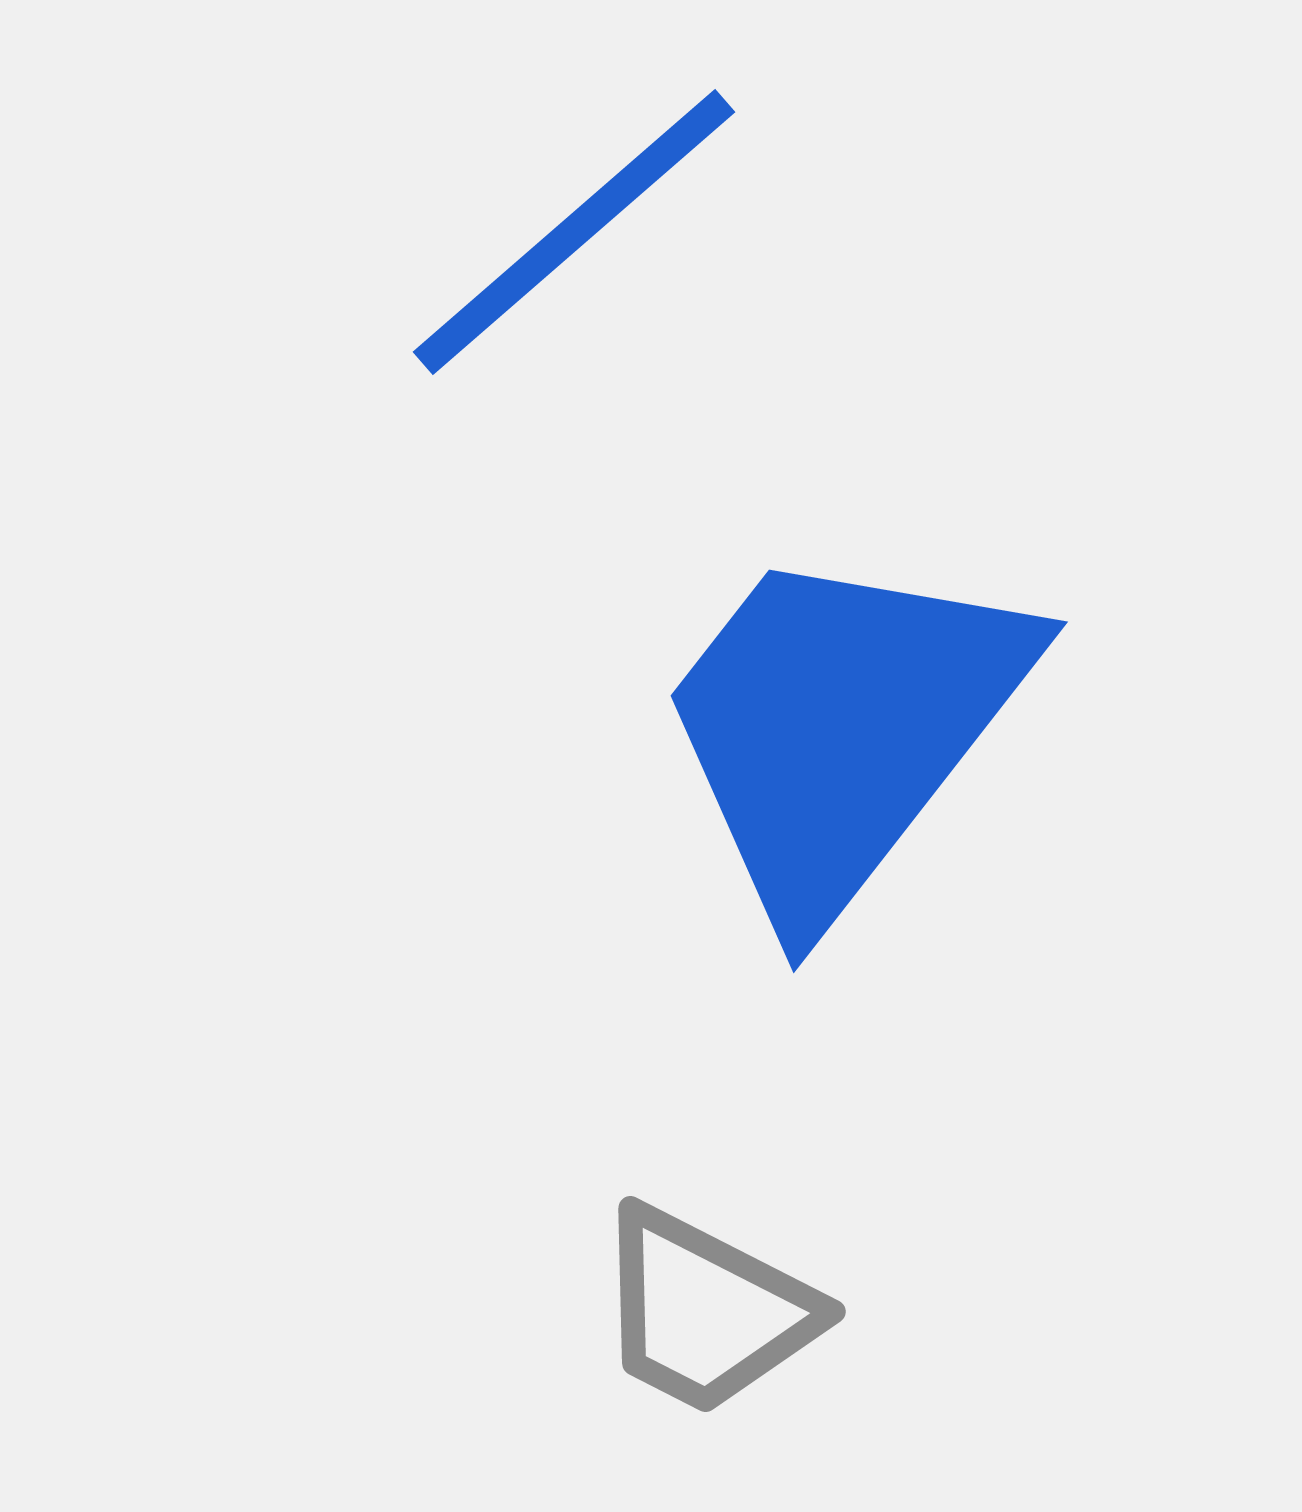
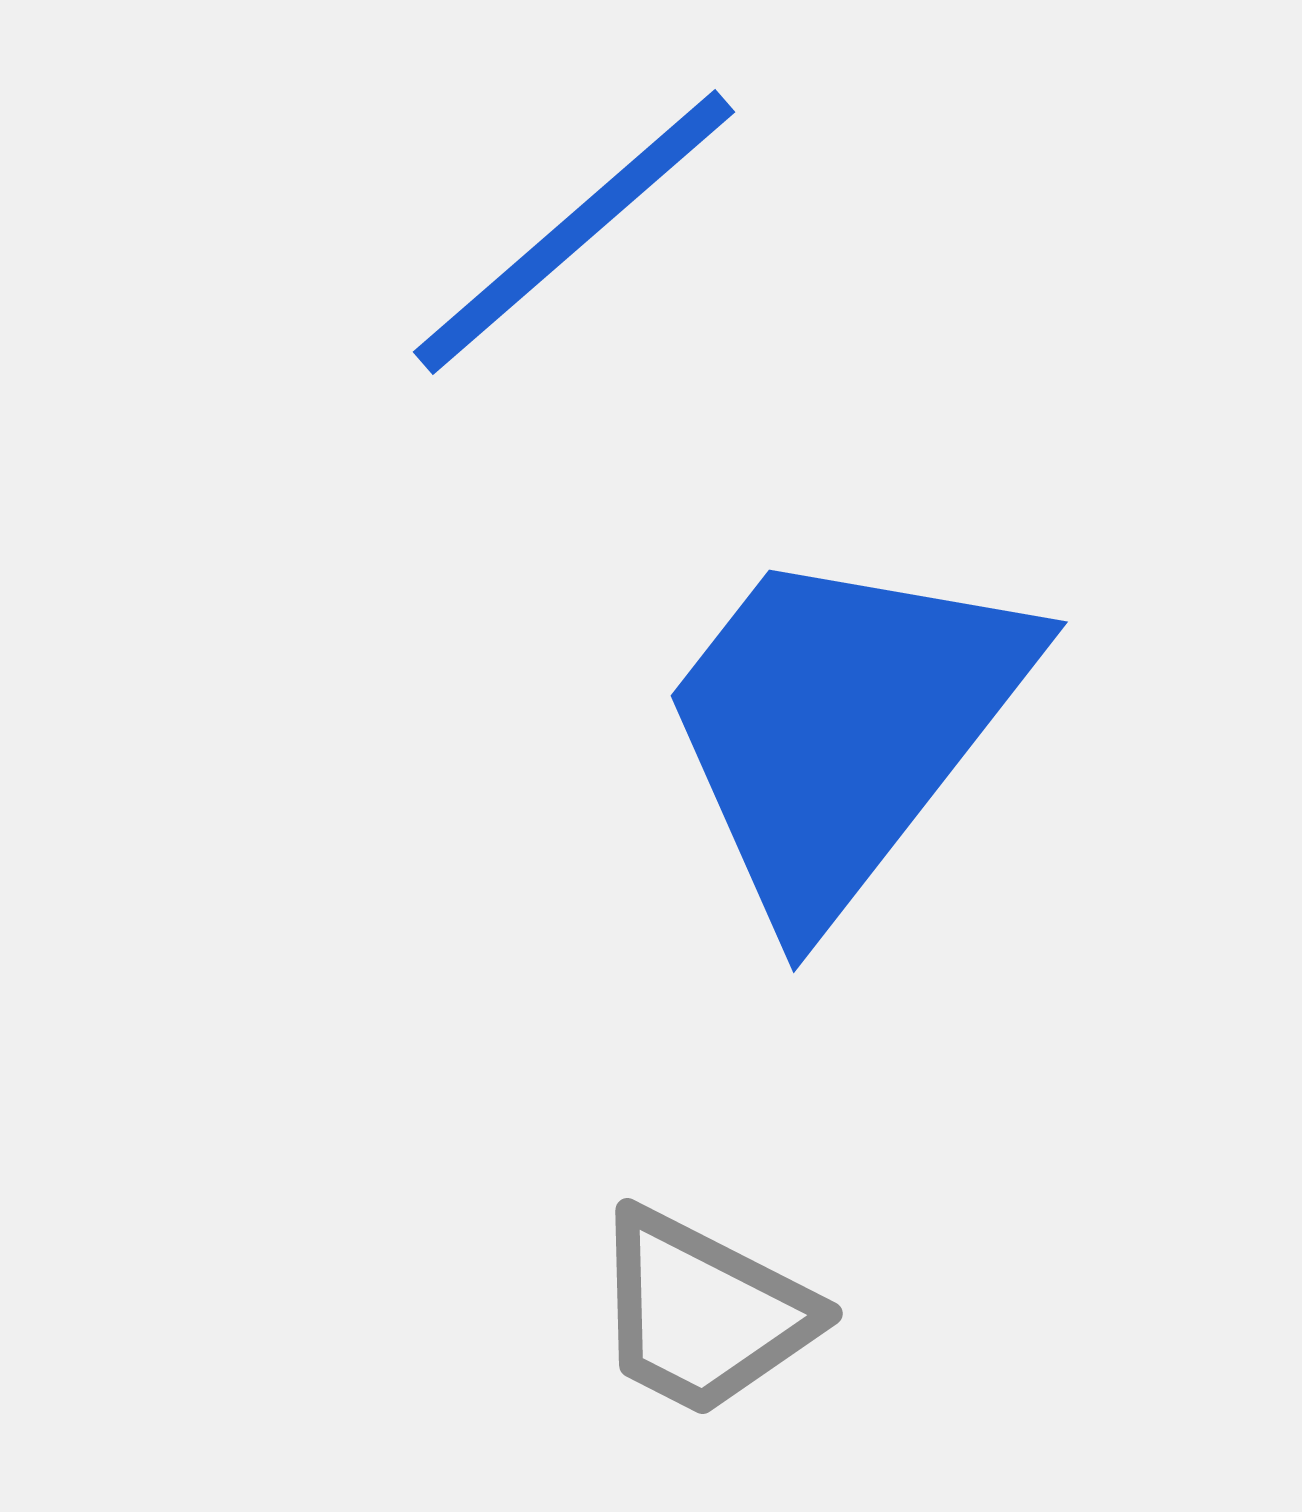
gray trapezoid: moved 3 px left, 2 px down
